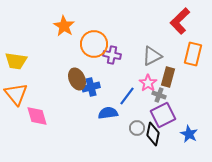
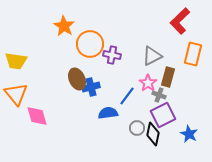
orange circle: moved 4 px left
